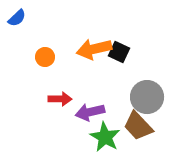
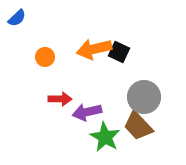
gray circle: moved 3 px left
purple arrow: moved 3 px left
